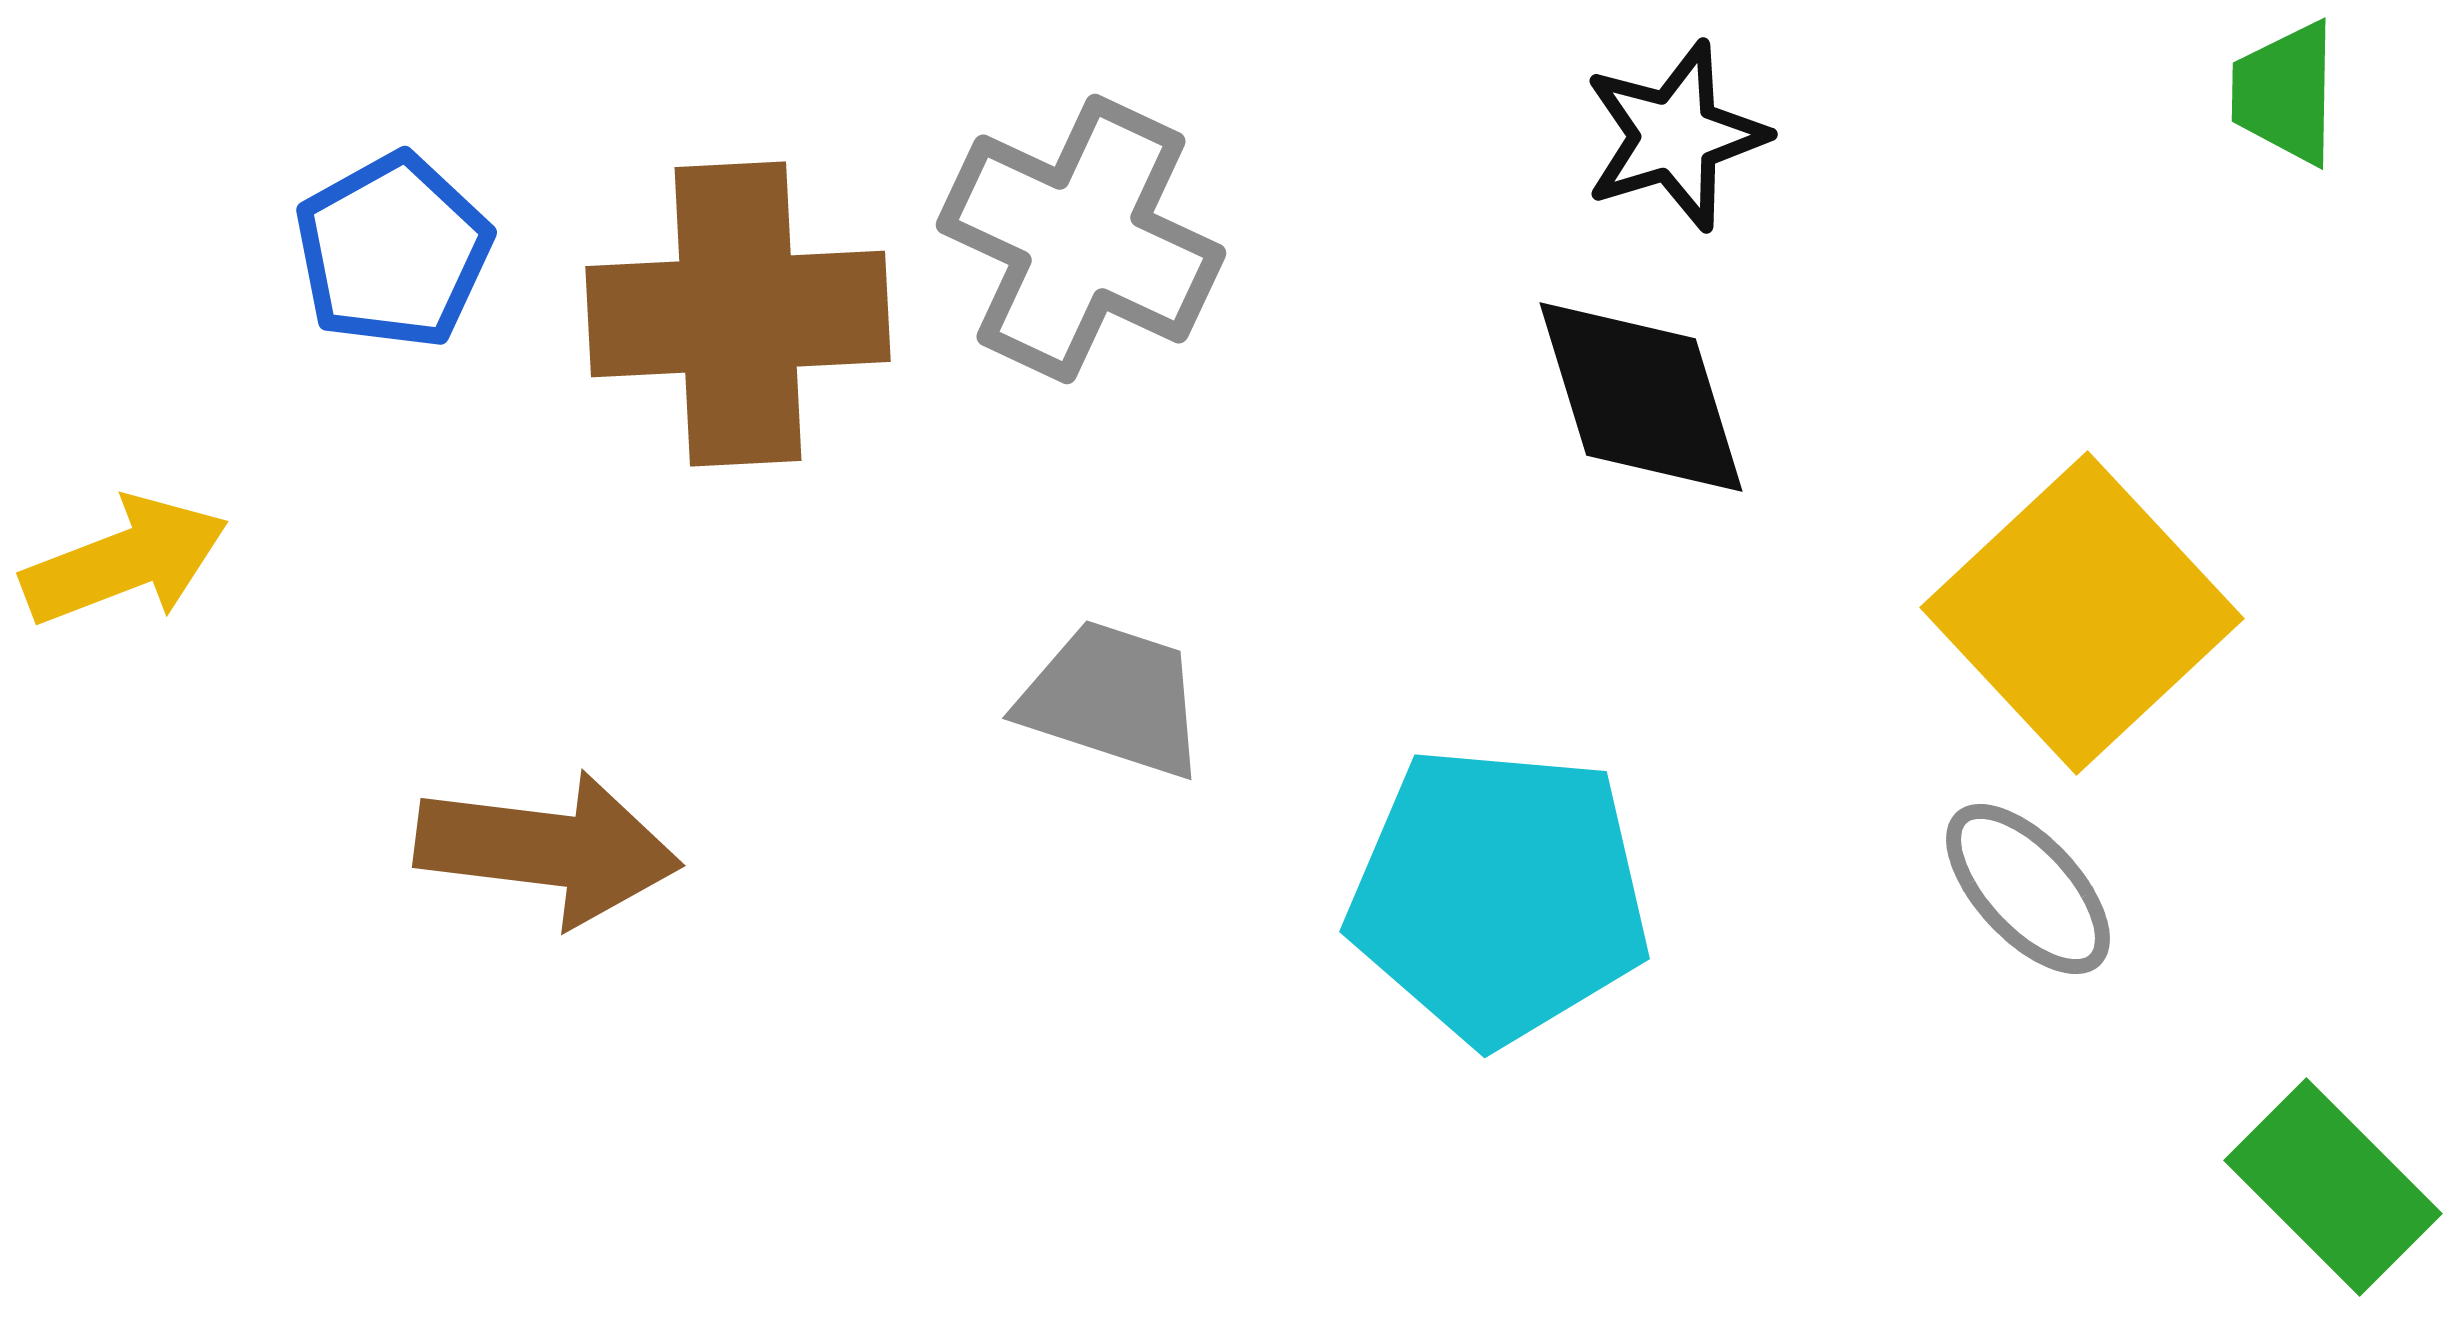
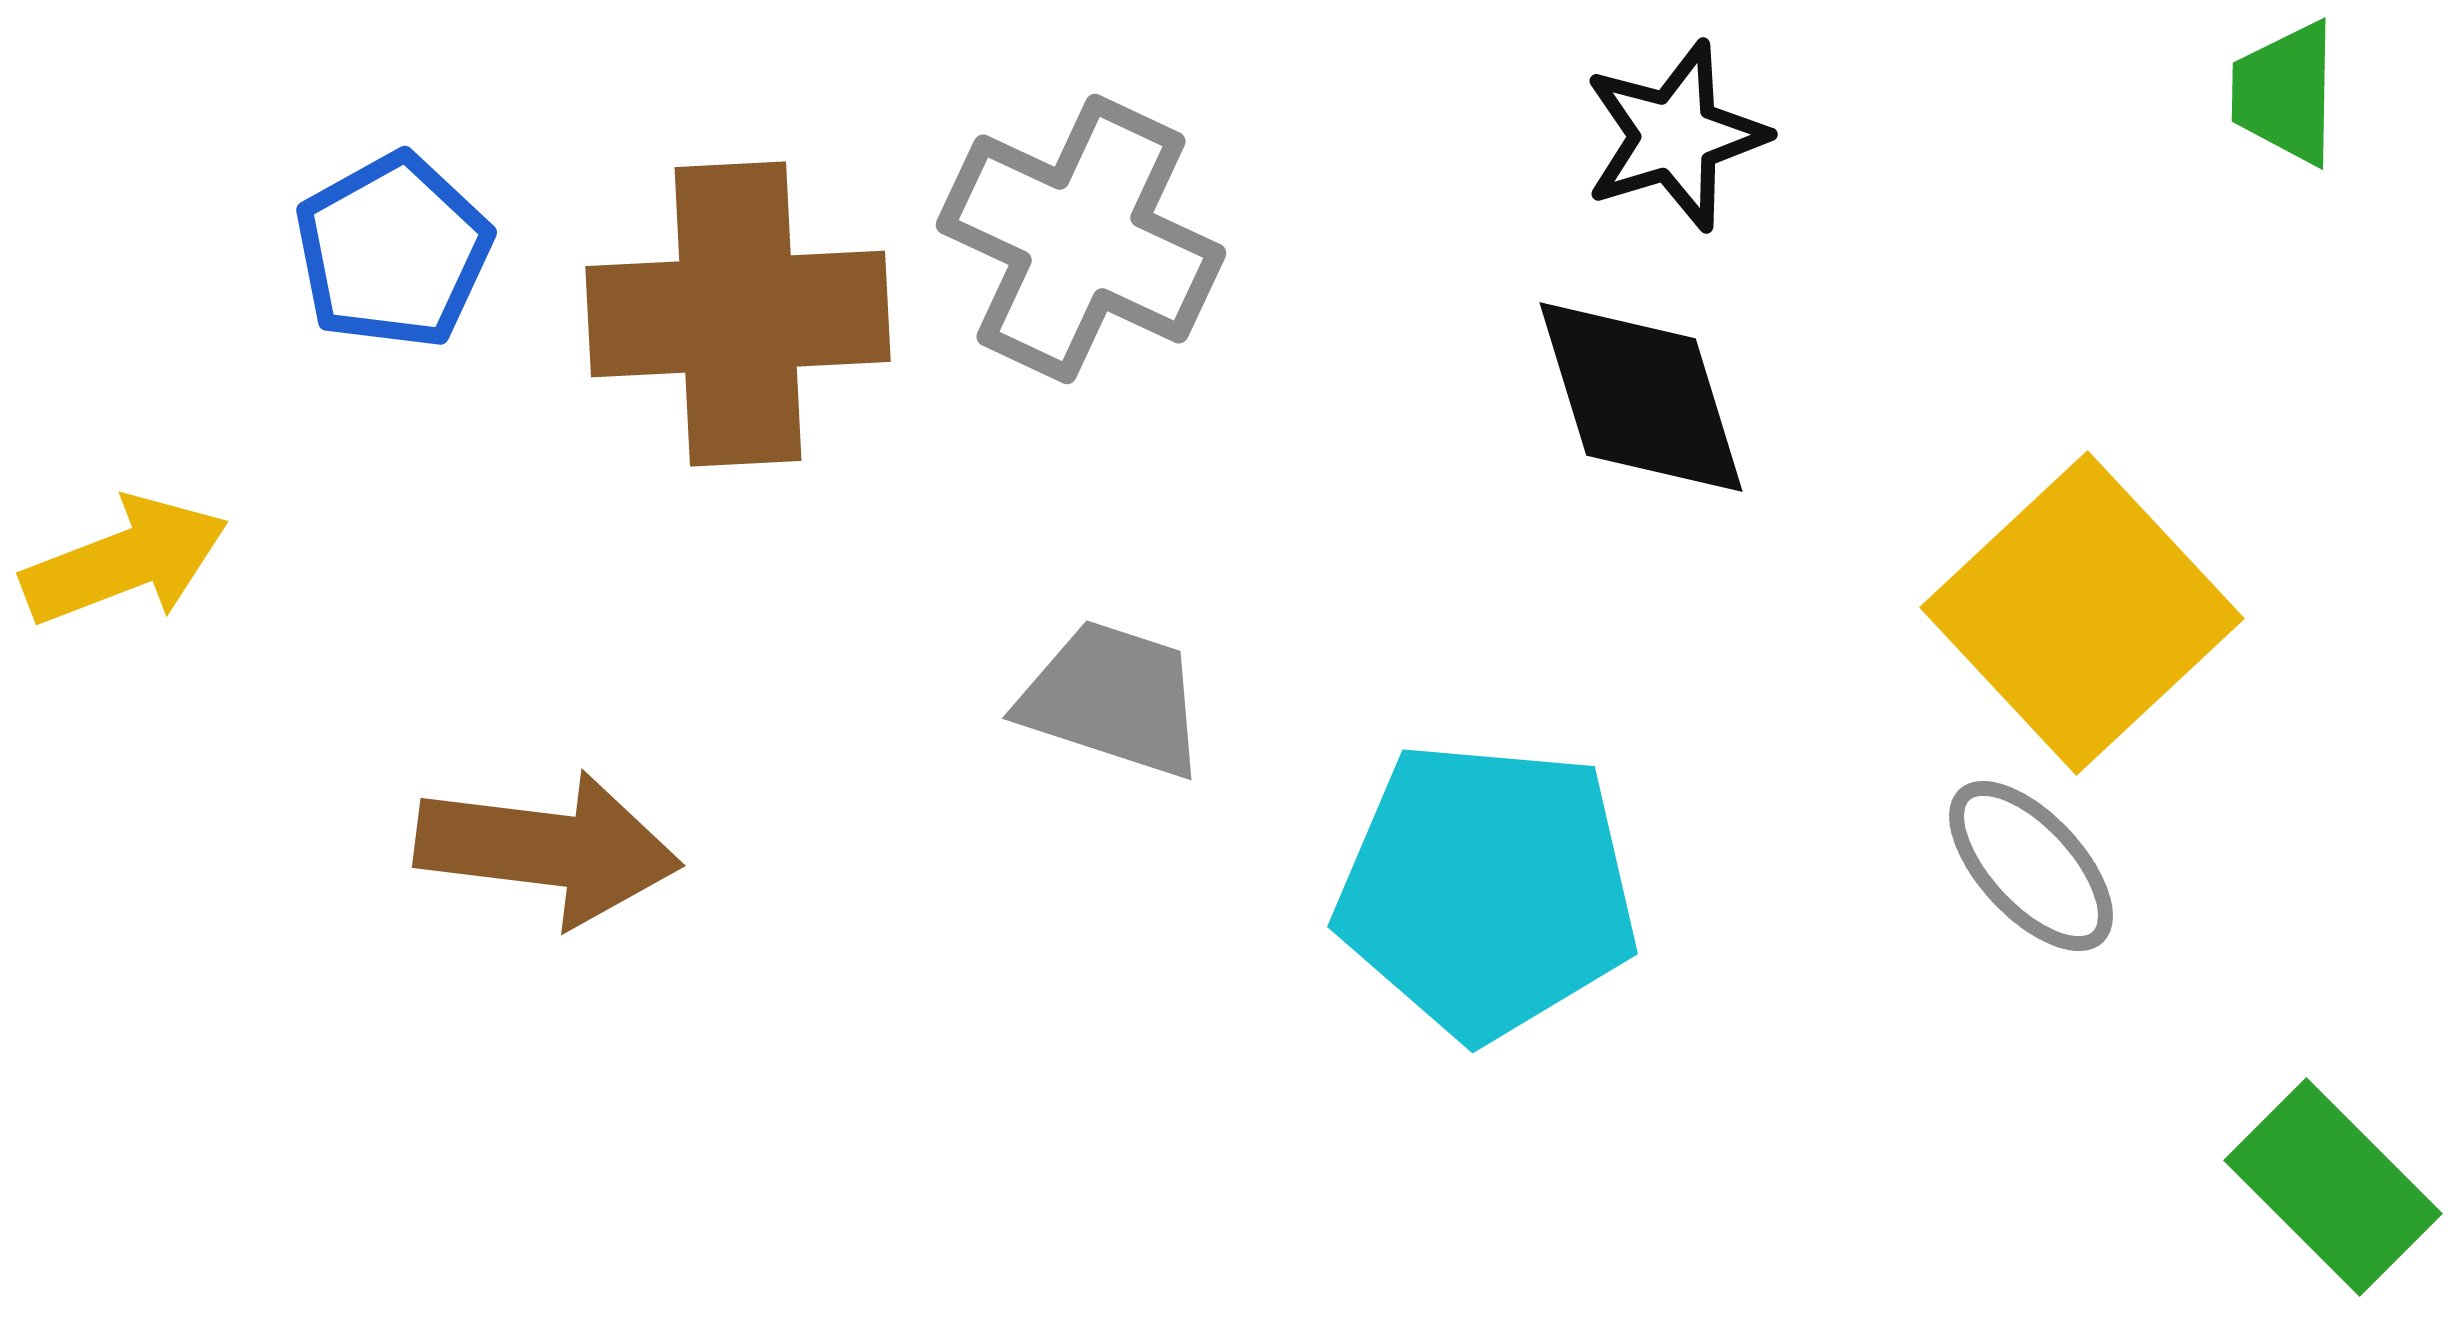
gray ellipse: moved 3 px right, 23 px up
cyan pentagon: moved 12 px left, 5 px up
